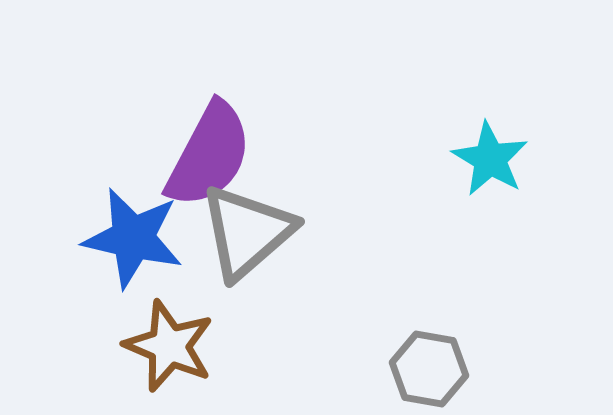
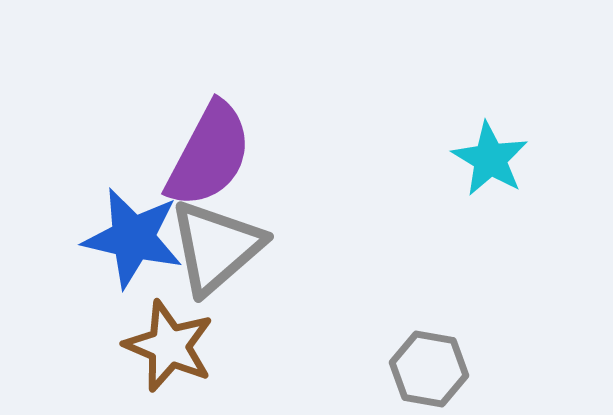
gray triangle: moved 31 px left, 15 px down
